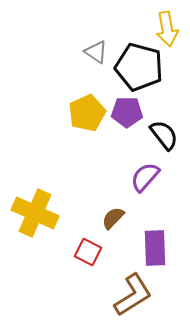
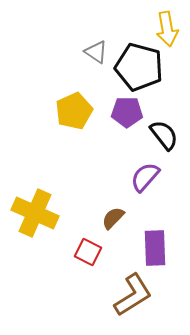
yellow pentagon: moved 13 px left, 2 px up
